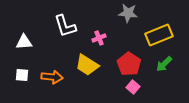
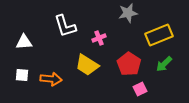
gray star: rotated 18 degrees counterclockwise
orange arrow: moved 1 px left, 2 px down
pink square: moved 7 px right, 2 px down; rotated 24 degrees clockwise
